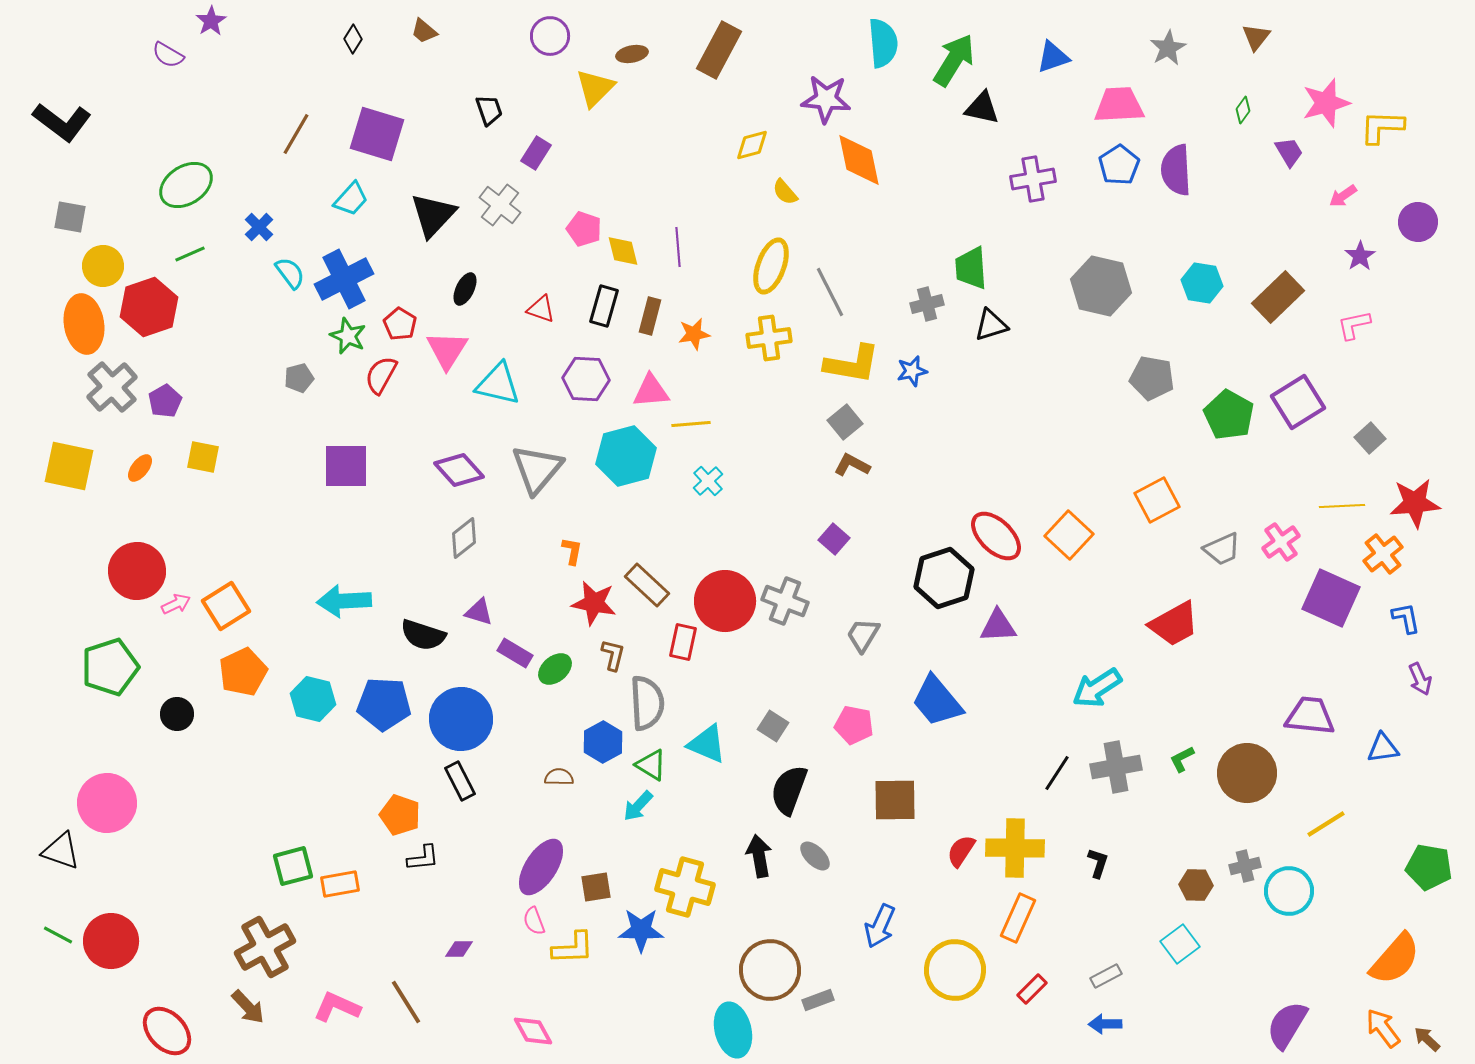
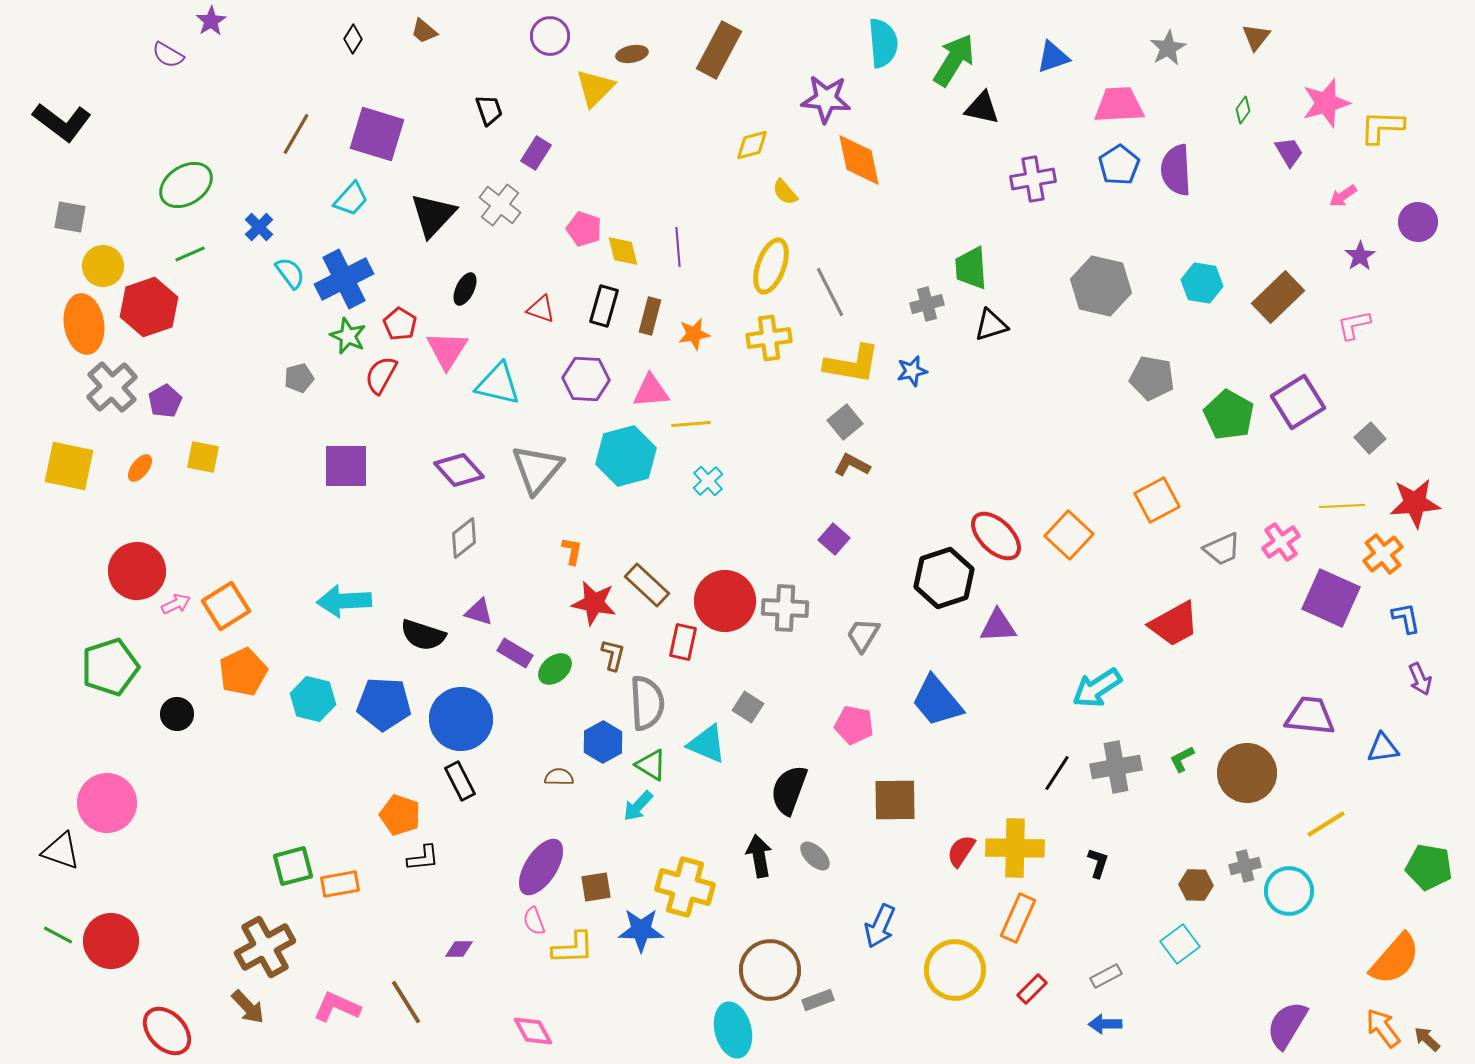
gray cross at (785, 601): moved 7 px down; rotated 18 degrees counterclockwise
gray square at (773, 726): moved 25 px left, 19 px up
